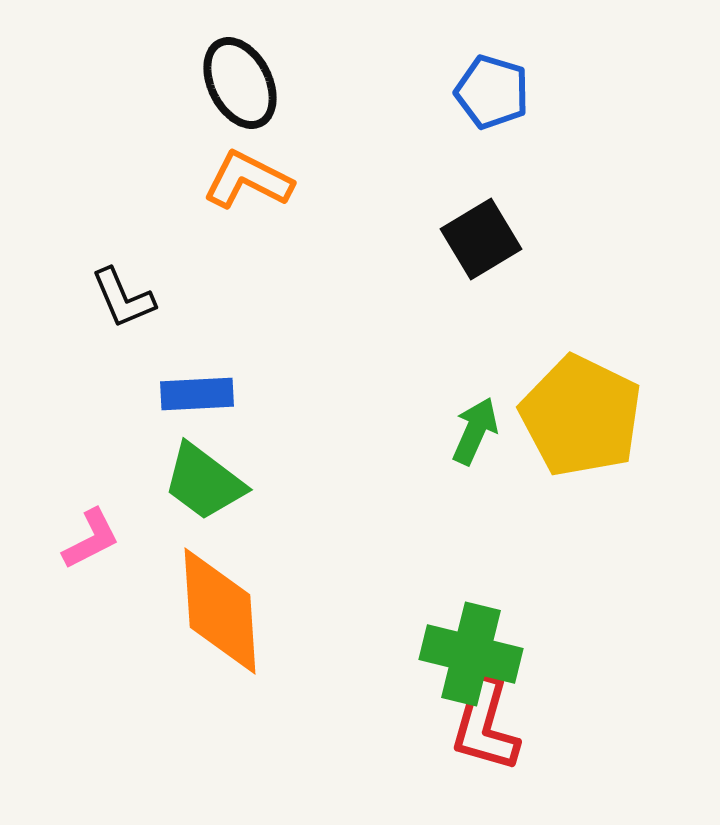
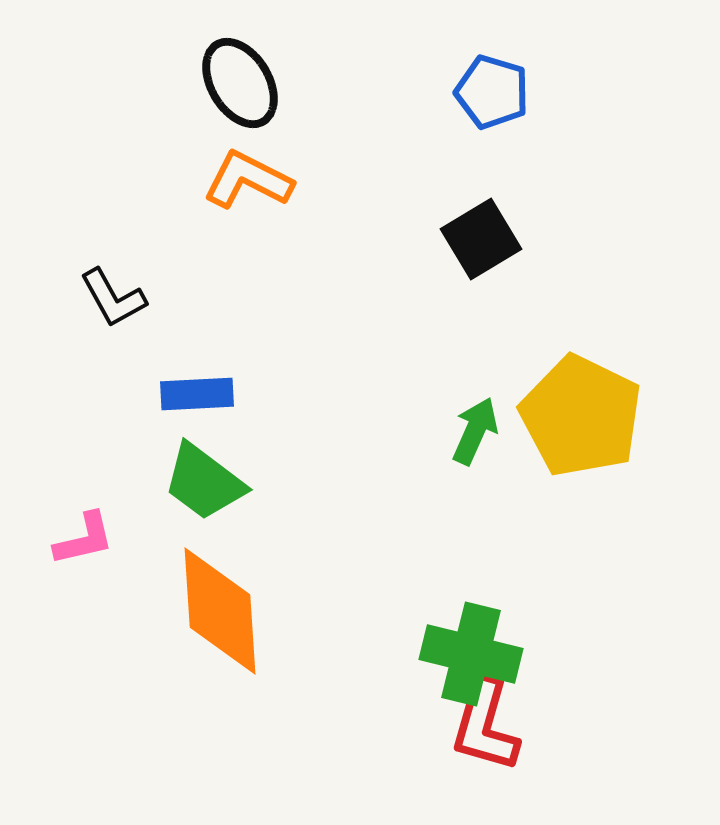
black ellipse: rotated 4 degrees counterclockwise
black L-shape: moved 10 px left; rotated 6 degrees counterclockwise
pink L-shape: moved 7 px left; rotated 14 degrees clockwise
